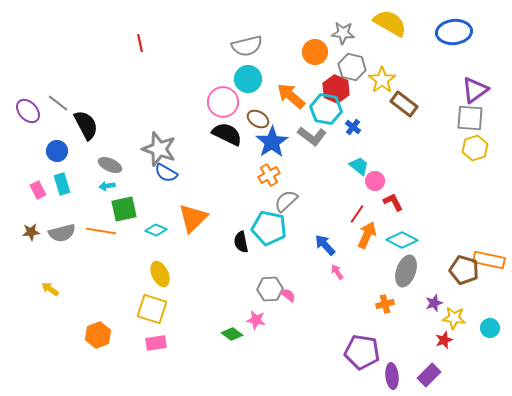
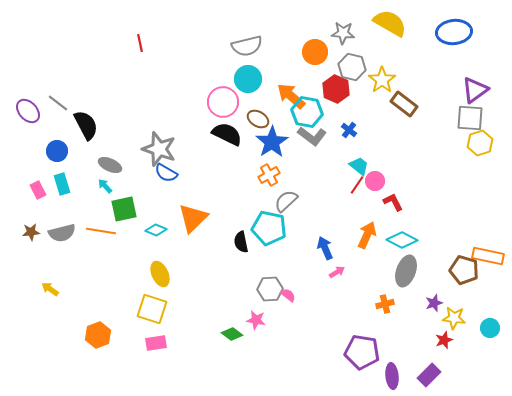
cyan hexagon at (326, 109): moved 19 px left, 3 px down
blue cross at (353, 127): moved 4 px left, 3 px down
yellow hexagon at (475, 148): moved 5 px right, 5 px up
cyan arrow at (107, 186): moved 2 px left; rotated 56 degrees clockwise
red line at (357, 214): moved 29 px up
blue arrow at (325, 245): moved 3 px down; rotated 20 degrees clockwise
orange rectangle at (489, 260): moved 1 px left, 4 px up
pink arrow at (337, 272): rotated 91 degrees clockwise
